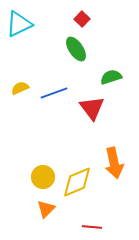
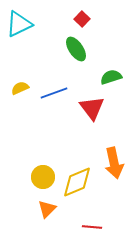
orange triangle: moved 1 px right
